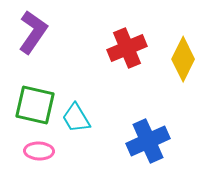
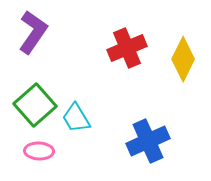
green square: rotated 36 degrees clockwise
